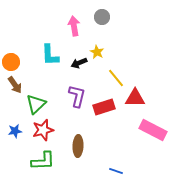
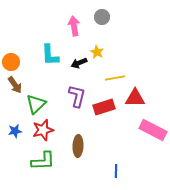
yellow line: moved 1 px left; rotated 60 degrees counterclockwise
blue line: rotated 72 degrees clockwise
